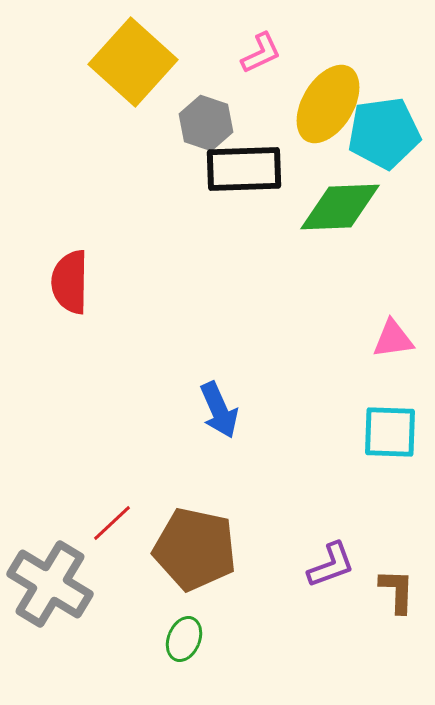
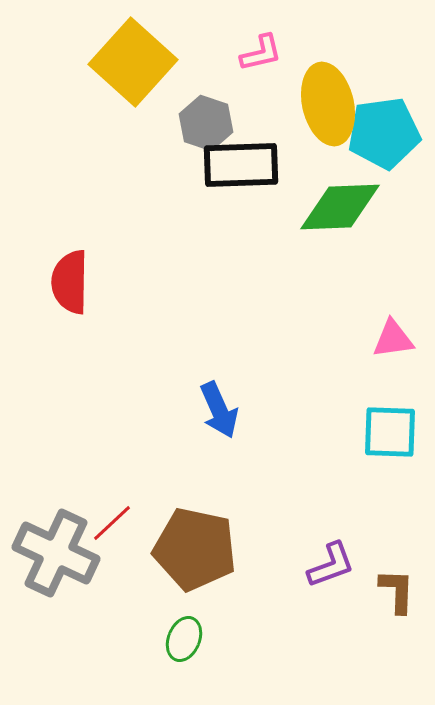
pink L-shape: rotated 12 degrees clockwise
yellow ellipse: rotated 44 degrees counterclockwise
black rectangle: moved 3 px left, 4 px up
gray cross: moved 6 px right, 31 px up; rotated 6 degrees counterclockwise
